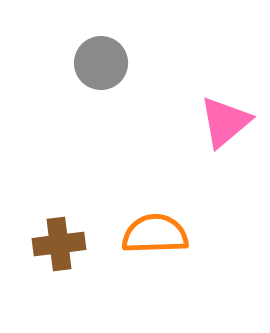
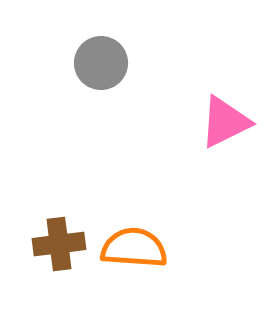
pink triangle: rotated 14 degrees clockwise
orange semicircle: moved 21 px left, 14 px down; rotated 6 degrees clockwise
